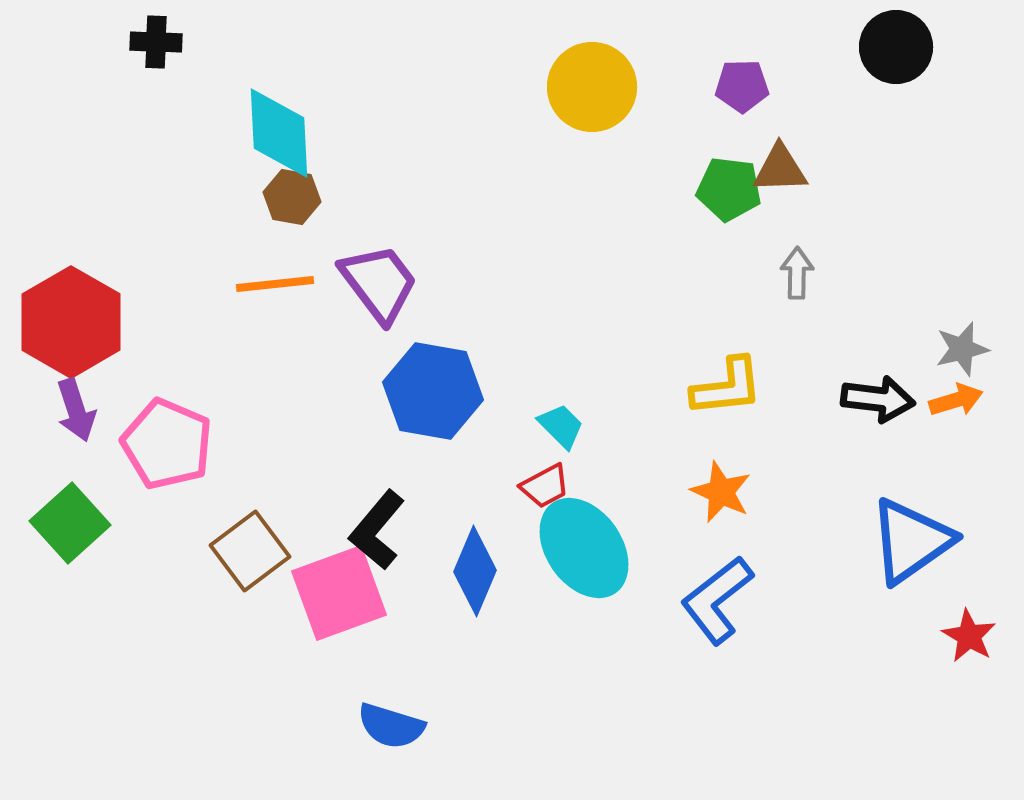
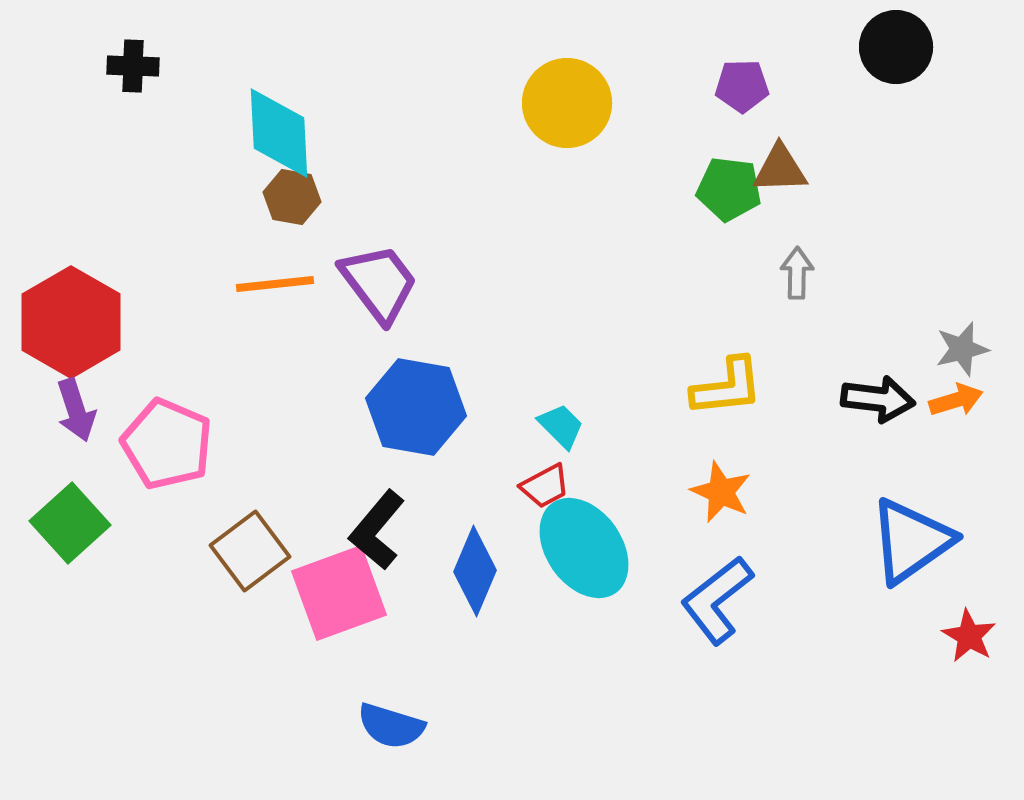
black cross: moved 23 px left, 24 px down
yellow circle: moved 25 px left, 16 px down
blue hexagon: moved 17 px left, 16 px down
